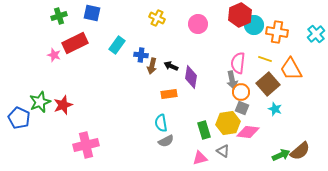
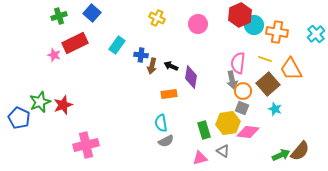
blue square: rotated 30 degrees clockwise
orange circle: moved 2 px right, 1 px up
brown semicircle: rotated 10 degrees counterclockwise
